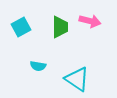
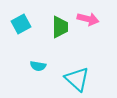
pink arrow: moved 2 px left, 2 px up
cyan square: moved 3 px up
cyan triangle: rotated 8 degrees clockwise
